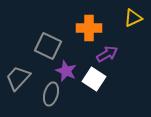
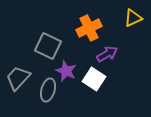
orange cross: rotated 25 degrees counterclockwise
gray ellipse: moved 3 px left, 4 px up
